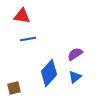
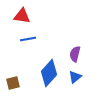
purple semicircle: rotated 42 degrees counterclockwise
brown square: moved 1 px left, 5 px up
